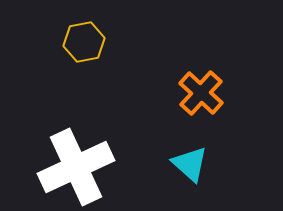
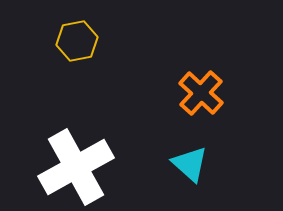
yellow hexagon: moved 7 px left, 1 px up
white cross: rotated 4 degrees counterclockwise
